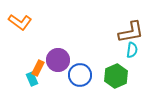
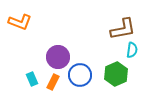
orange L-shape: rotated 15 degrees counterclockwise
brown L-shape: moved 8 px left, 3 px up
purple circle: moved 3 px up
orange rectangle: moved 15 px right, 14 px down
green hexagon: moved 2 px up
